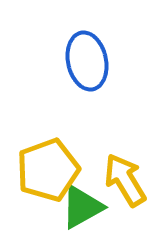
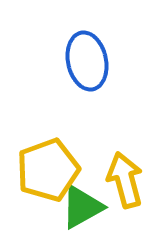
yellow arrow: rotated 16 degrees clockwise
